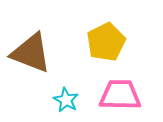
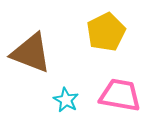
yellow pentagon: moved 10 px up
pink trapezoid: rotated 9 degrees clockwise
